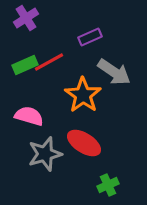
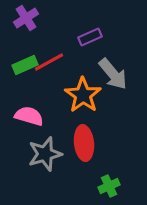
gray arrow: moved 1 px left, 2 px down; rotated 16 degrees clockwise
red ellipse: rotated 52 degrees clockwise
green cross: moved 1 px right, 1 px down
